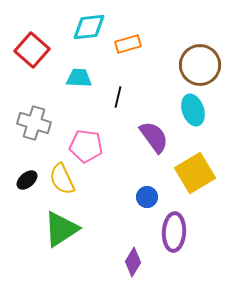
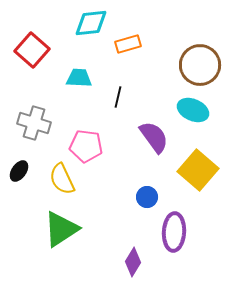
cyan diamond: moved 2 px right, 4 px up
cyan ellipse: rotated 48 degrees counterclockwise
yellow square: moved 3 px right, 3 px up; rotated 18 degrees counterclockwise
black ellipse: moved 8 px left, 9 px up; rotated 15 degrees counterclockwise
